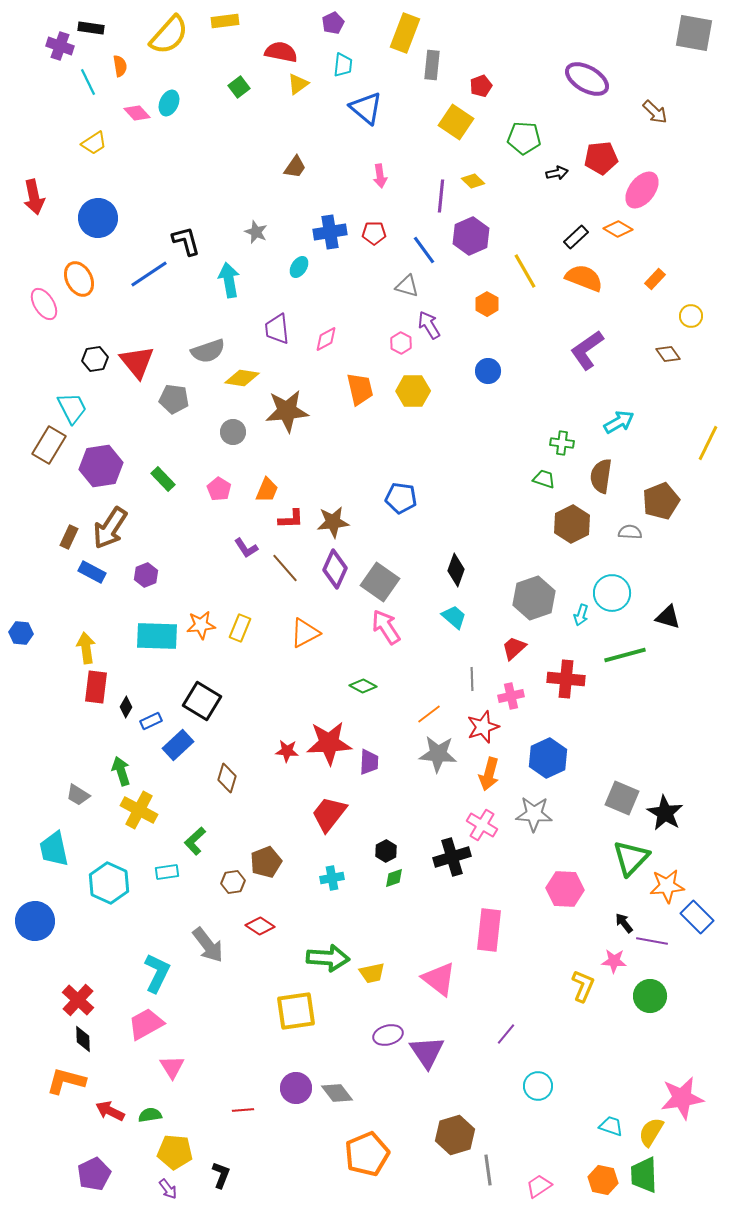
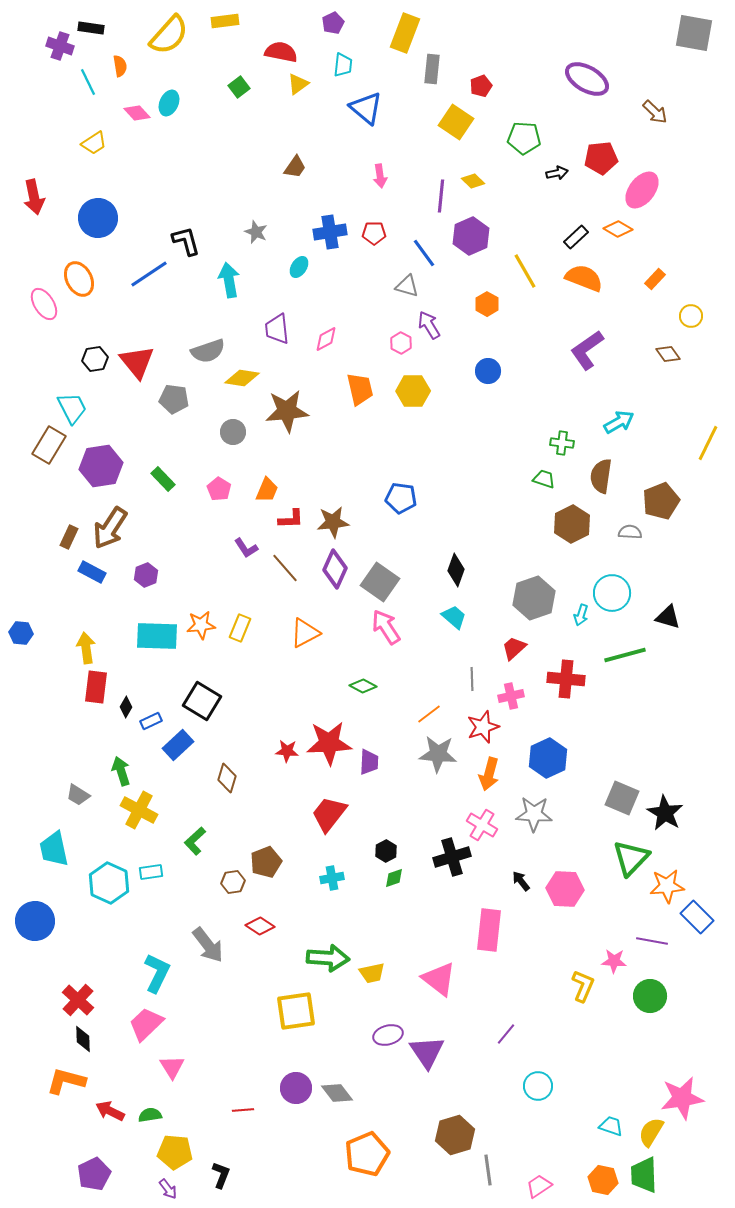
gray rectangle at (432, 65): moved 4 px down
blue line at (424, 250): moved 3 px down
cyan rectangle at (167, 872): moved 16 px left
black arrow at (624, 923): moved 103 px left, 42 px up
pink trapezoid at (146, 1024): rotated 15 degrees counterclockwise
